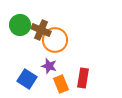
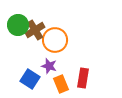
green circle: moved 2 px left
brown cross: moved 6 px left; rotated 36 degrees clockwise
blue square: moved 3 px right
